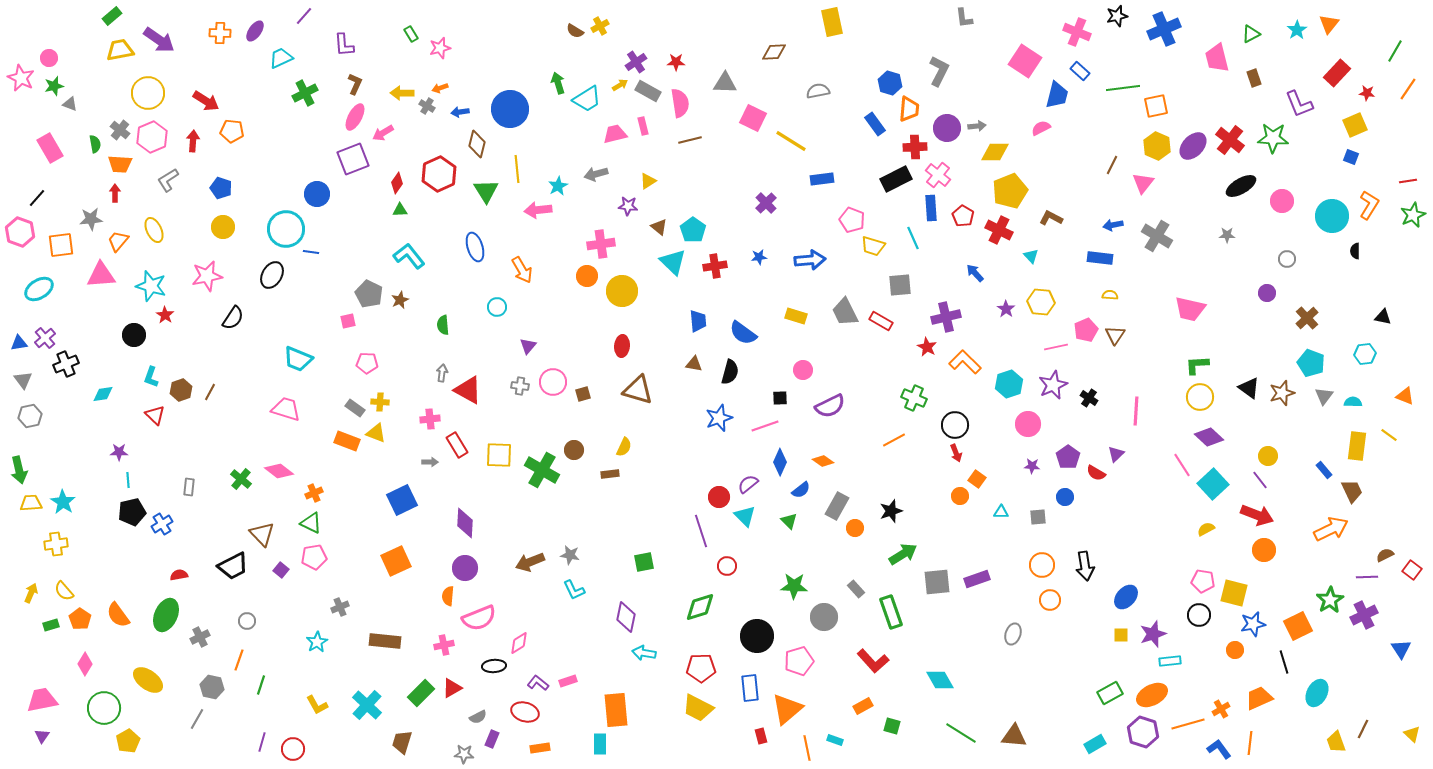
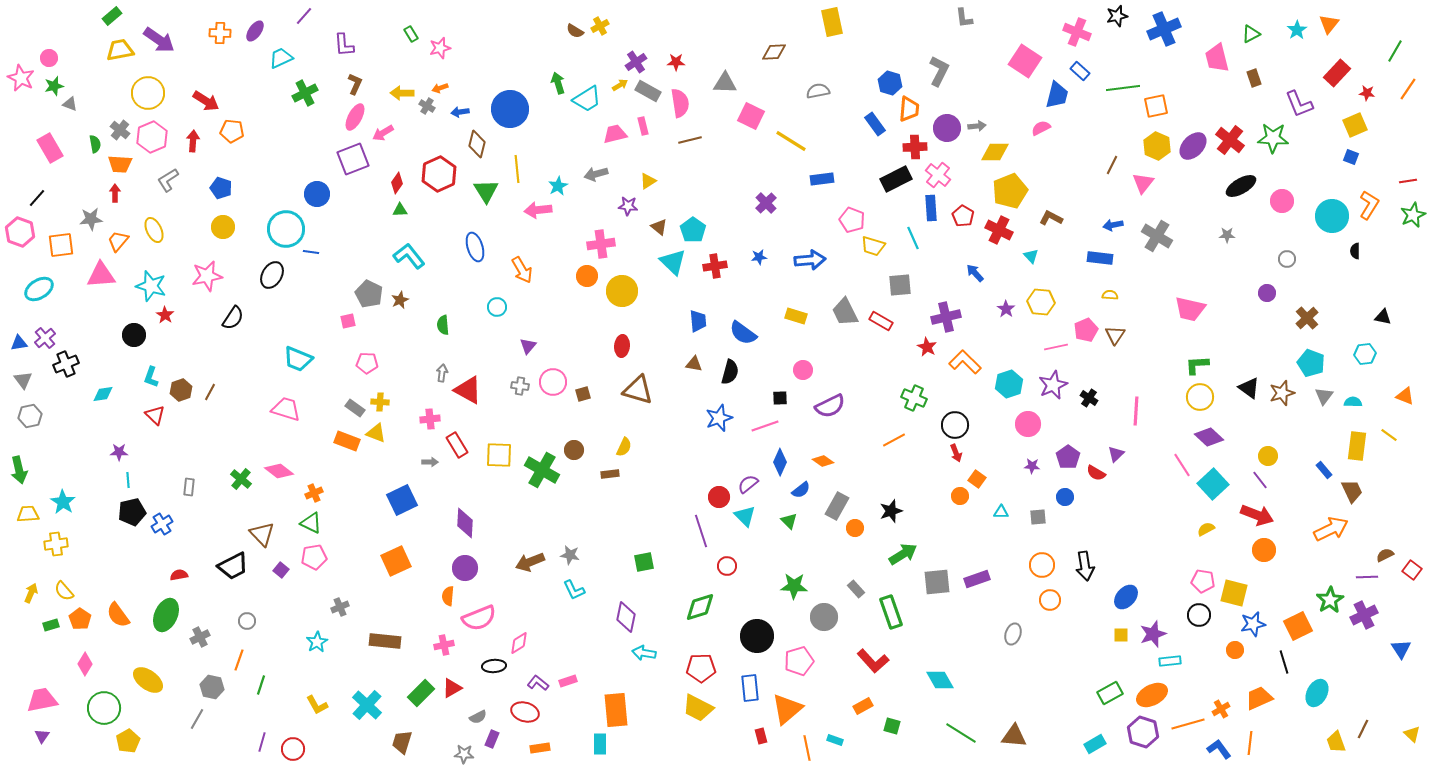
pink square at (753, 118): moved 2 px left, 2 px up
yellow trapezoid at (31, 503): moved 3 px left, 11 px down
